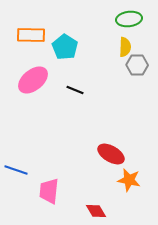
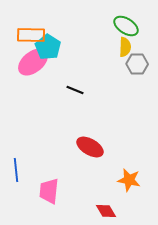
green ellipse: moved 3 px left, 7 px down; rotated 40 degrees clockwise
cyan pentagon: moved 17 px left
gray hexagon: moved 1 px up
pink ellipse: moved 18 px up
red ellipse: moved 21 px left, 7 px up
blue line: rotated 65 degrees clockwise
red diamond: moved 10 px right
